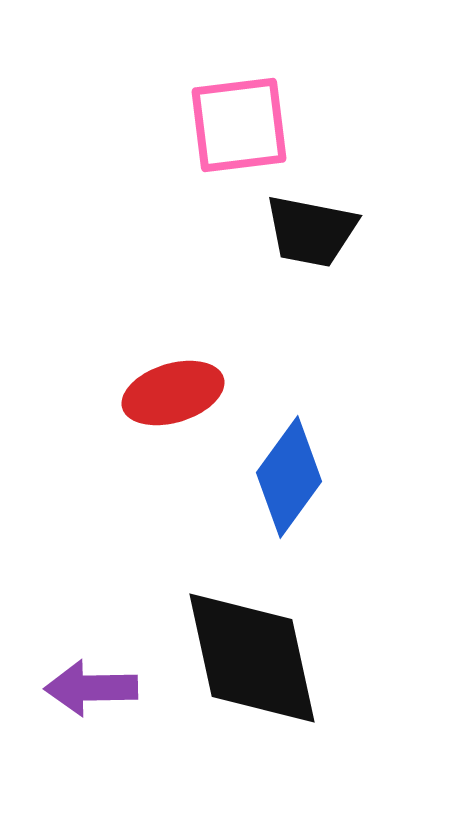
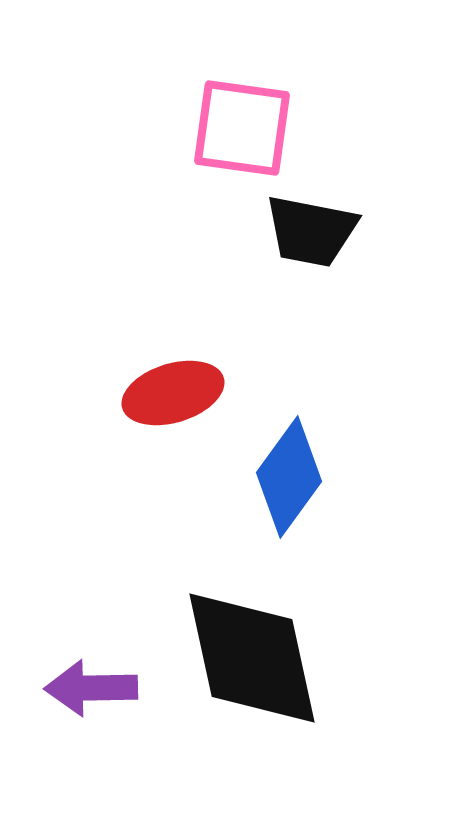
pink square: moved 3 px right, 3 px down; rotated 15 degrees clockwise
